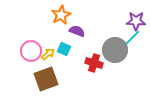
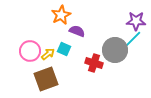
cyan line: moved 1 px right, 1 px down
pink circle: moved 1 px left
